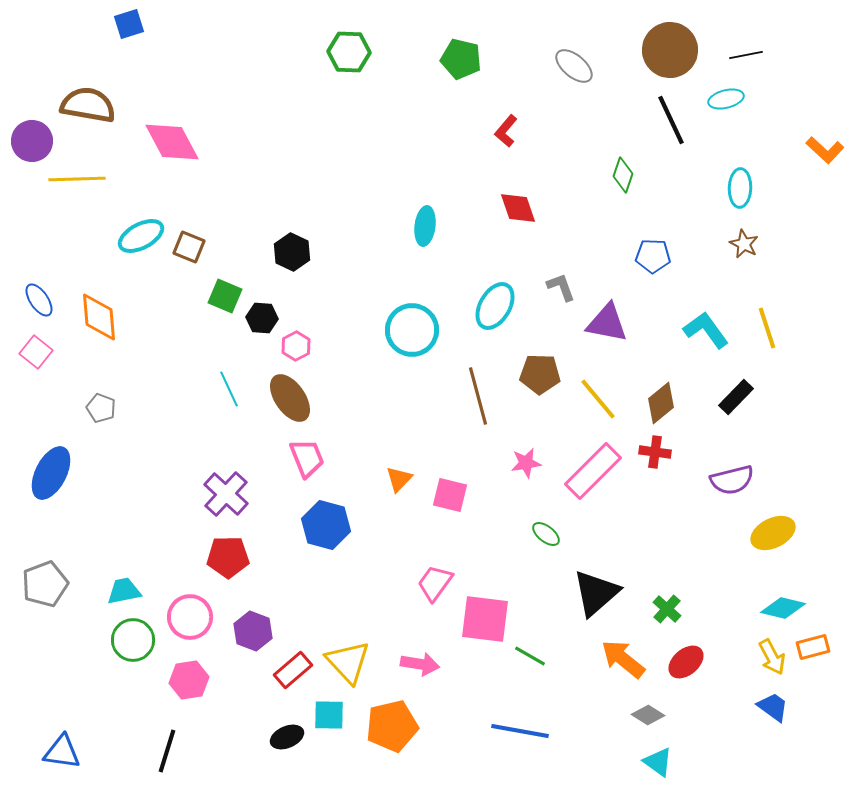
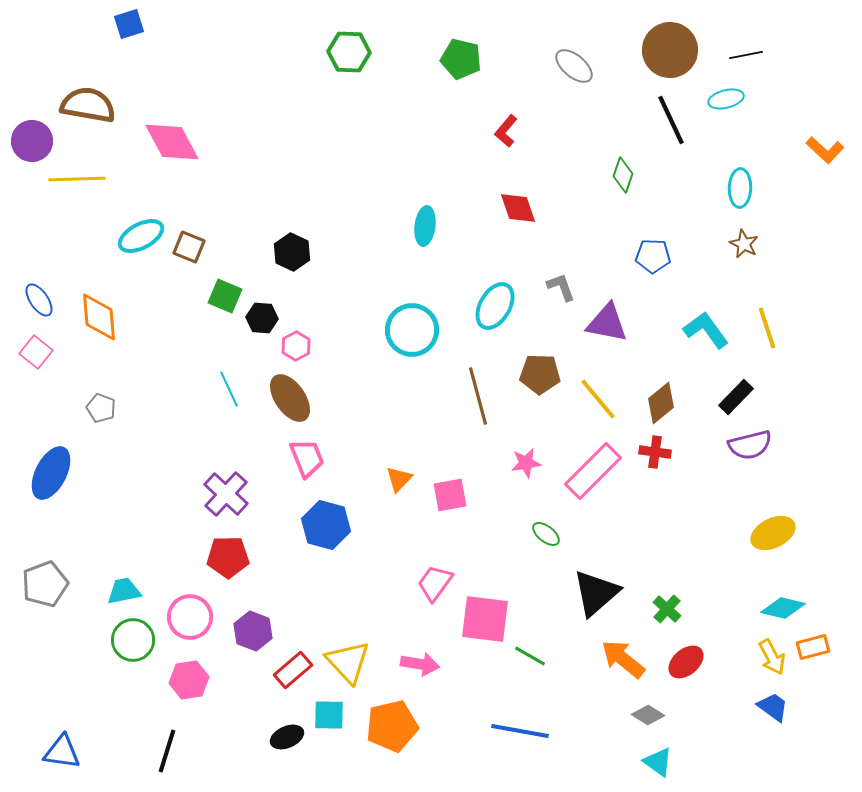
purple semicircle at (732, 480): moved 18 px right, 35 px up
pink square at (450, 495): rotated 24 degrees counterclockwise
